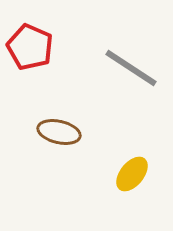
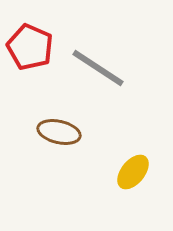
gray line: moved 33 px left
yellow ellipse: moved 1 px right, 2 px up
